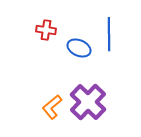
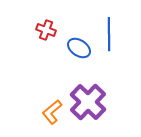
red cross: rotated 12 degrees clockwise
blue ellipse: rotated 10 degrees clockwise
orange L-shape: moved 5 px down
